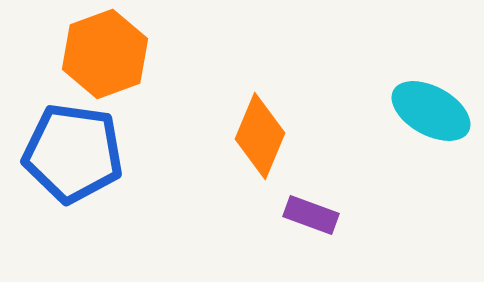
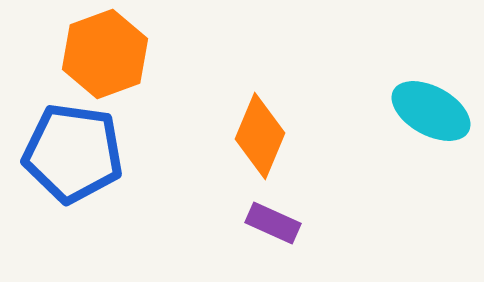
purple rectangle: moved 38 px left, 8 px down; rotated 4 degrees clockwise
